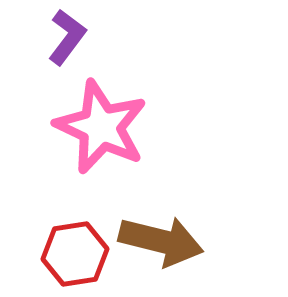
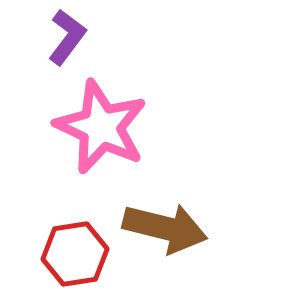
brown arrow: moved 4 px right, 13 px up
